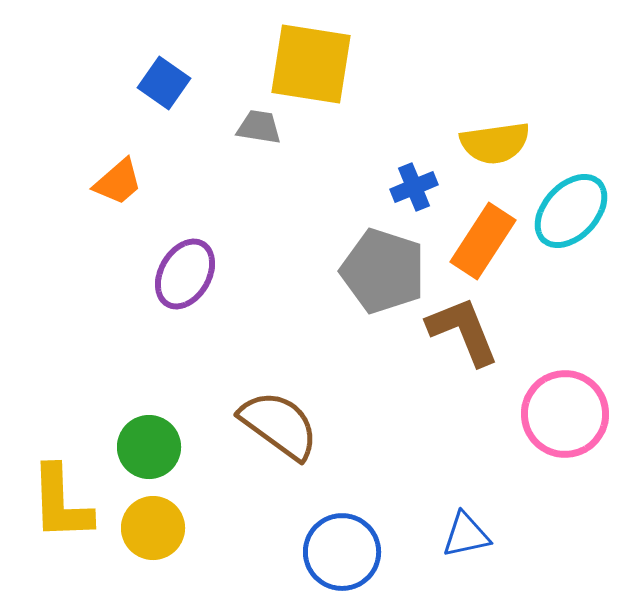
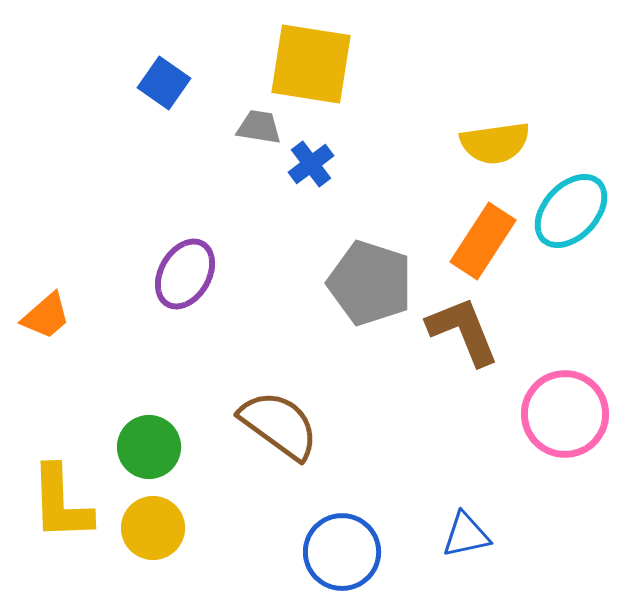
orange trapezoid: moved 72 px left, 134 px down
blue cross: moved 103 px left, 23 px up; rotated 15 degrees counterclockwise
gray pentagon: moved 13 px left, 12 px down
